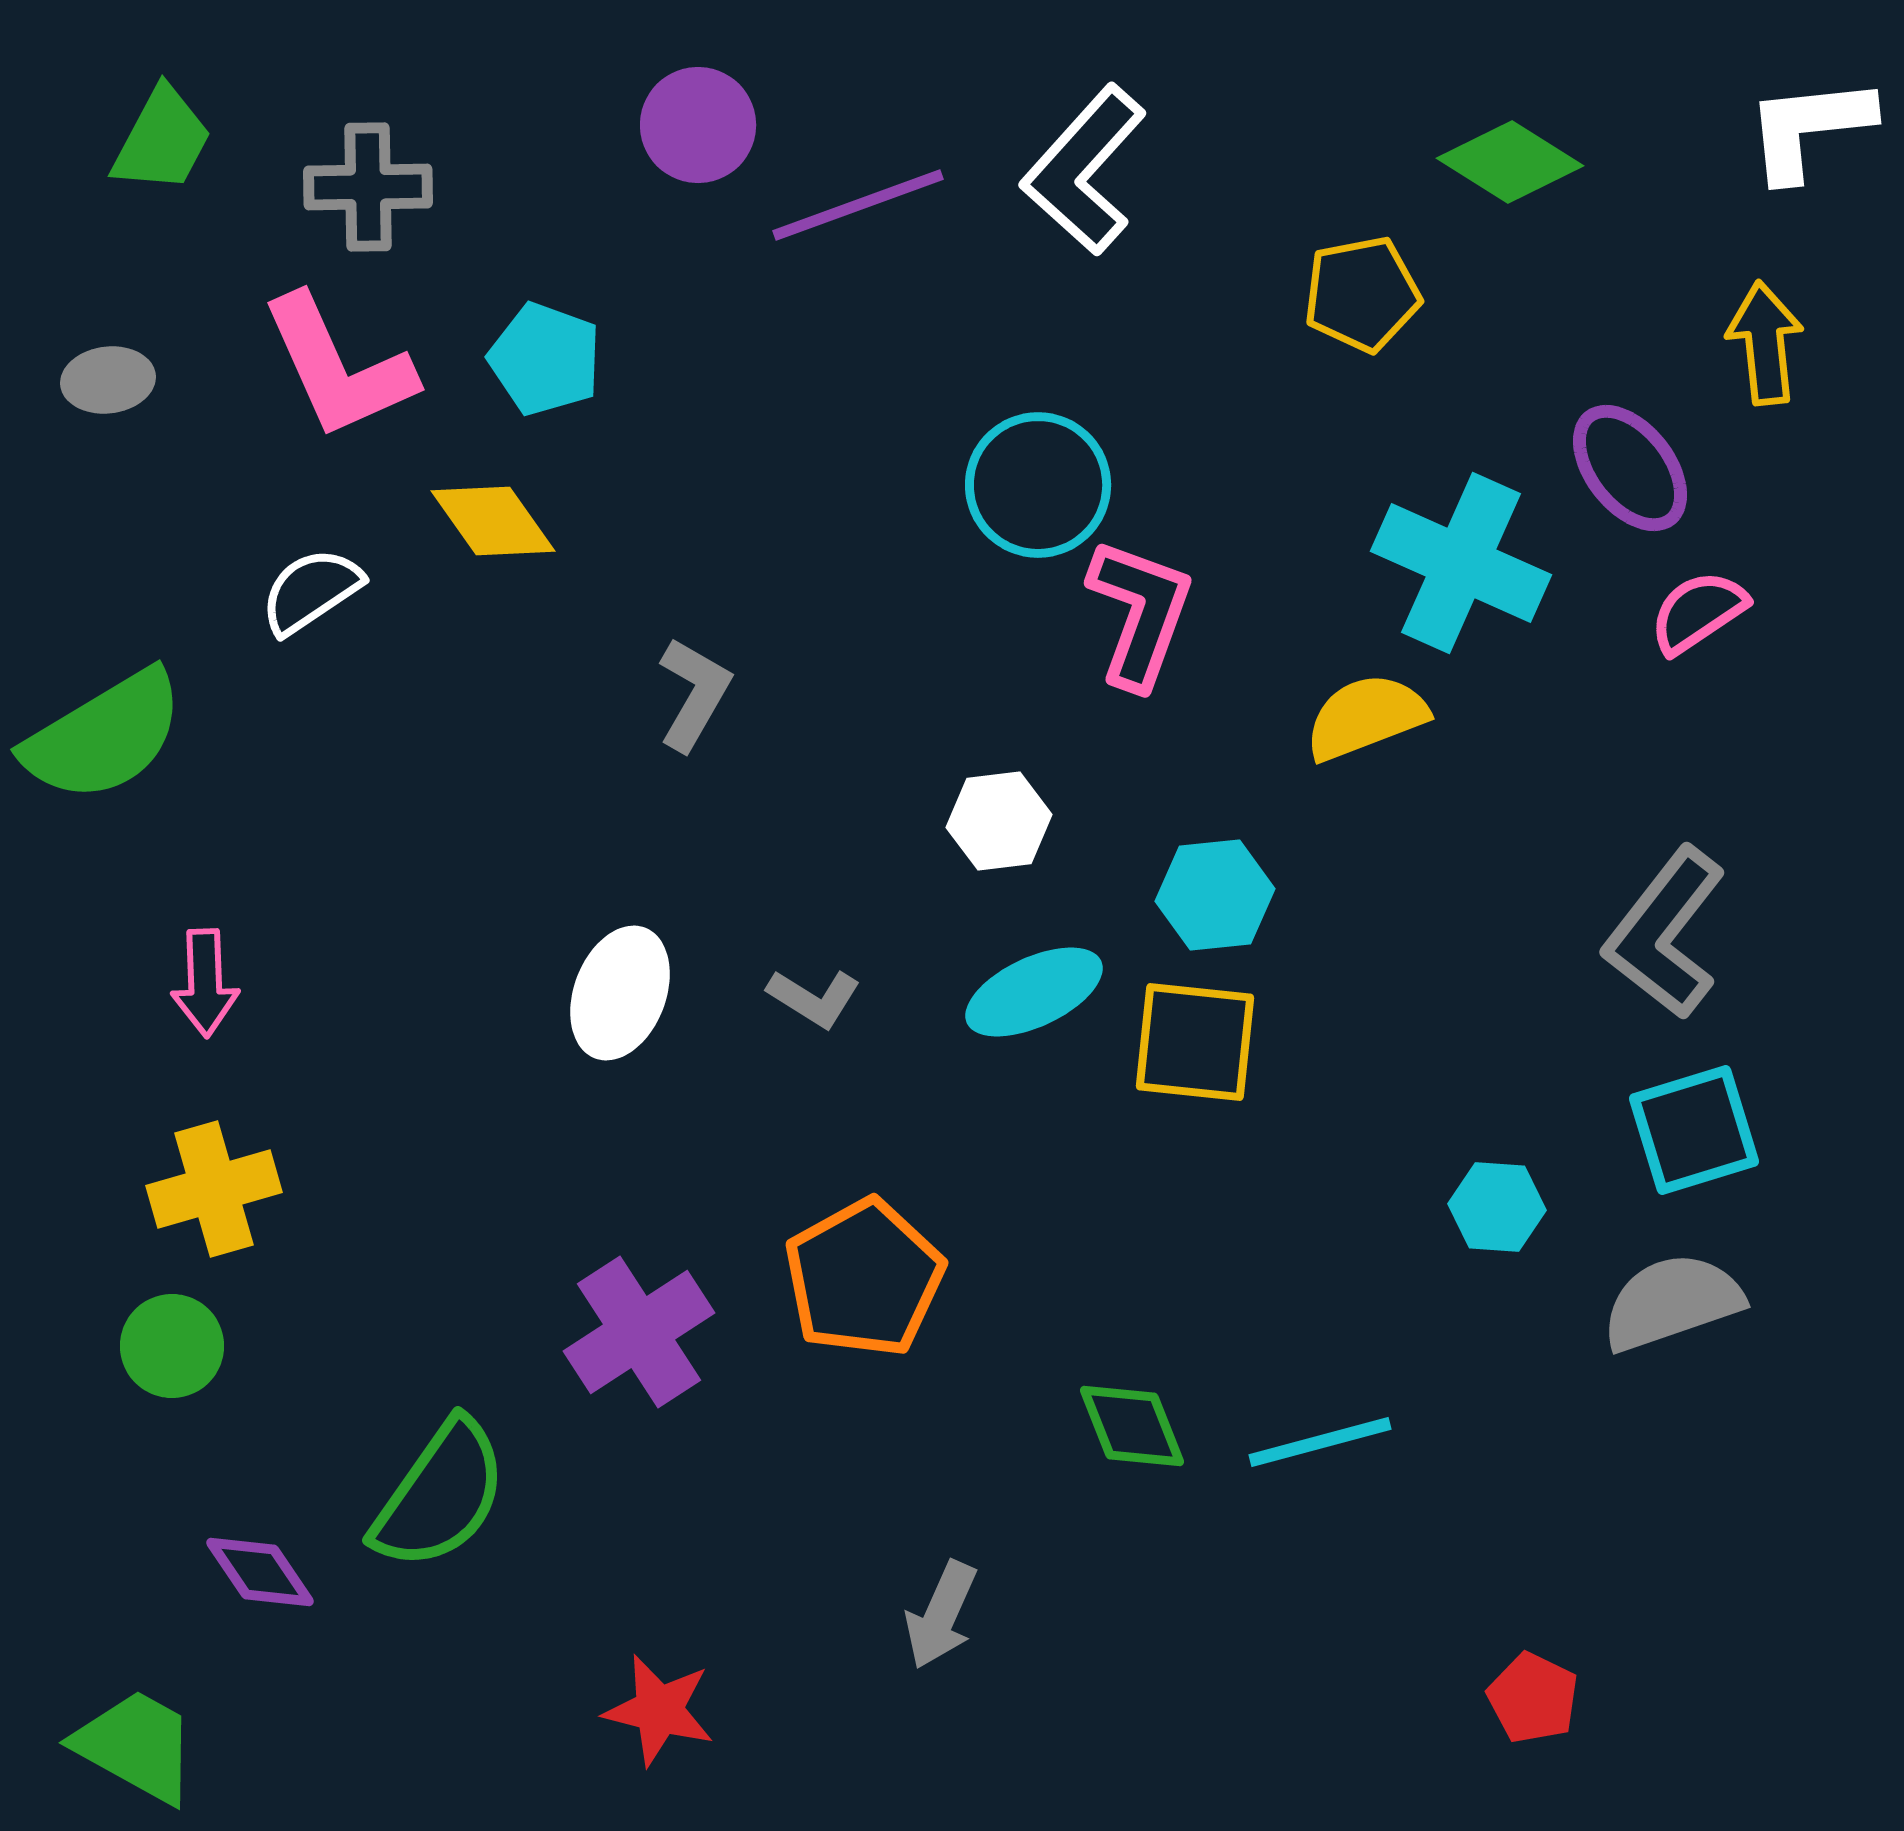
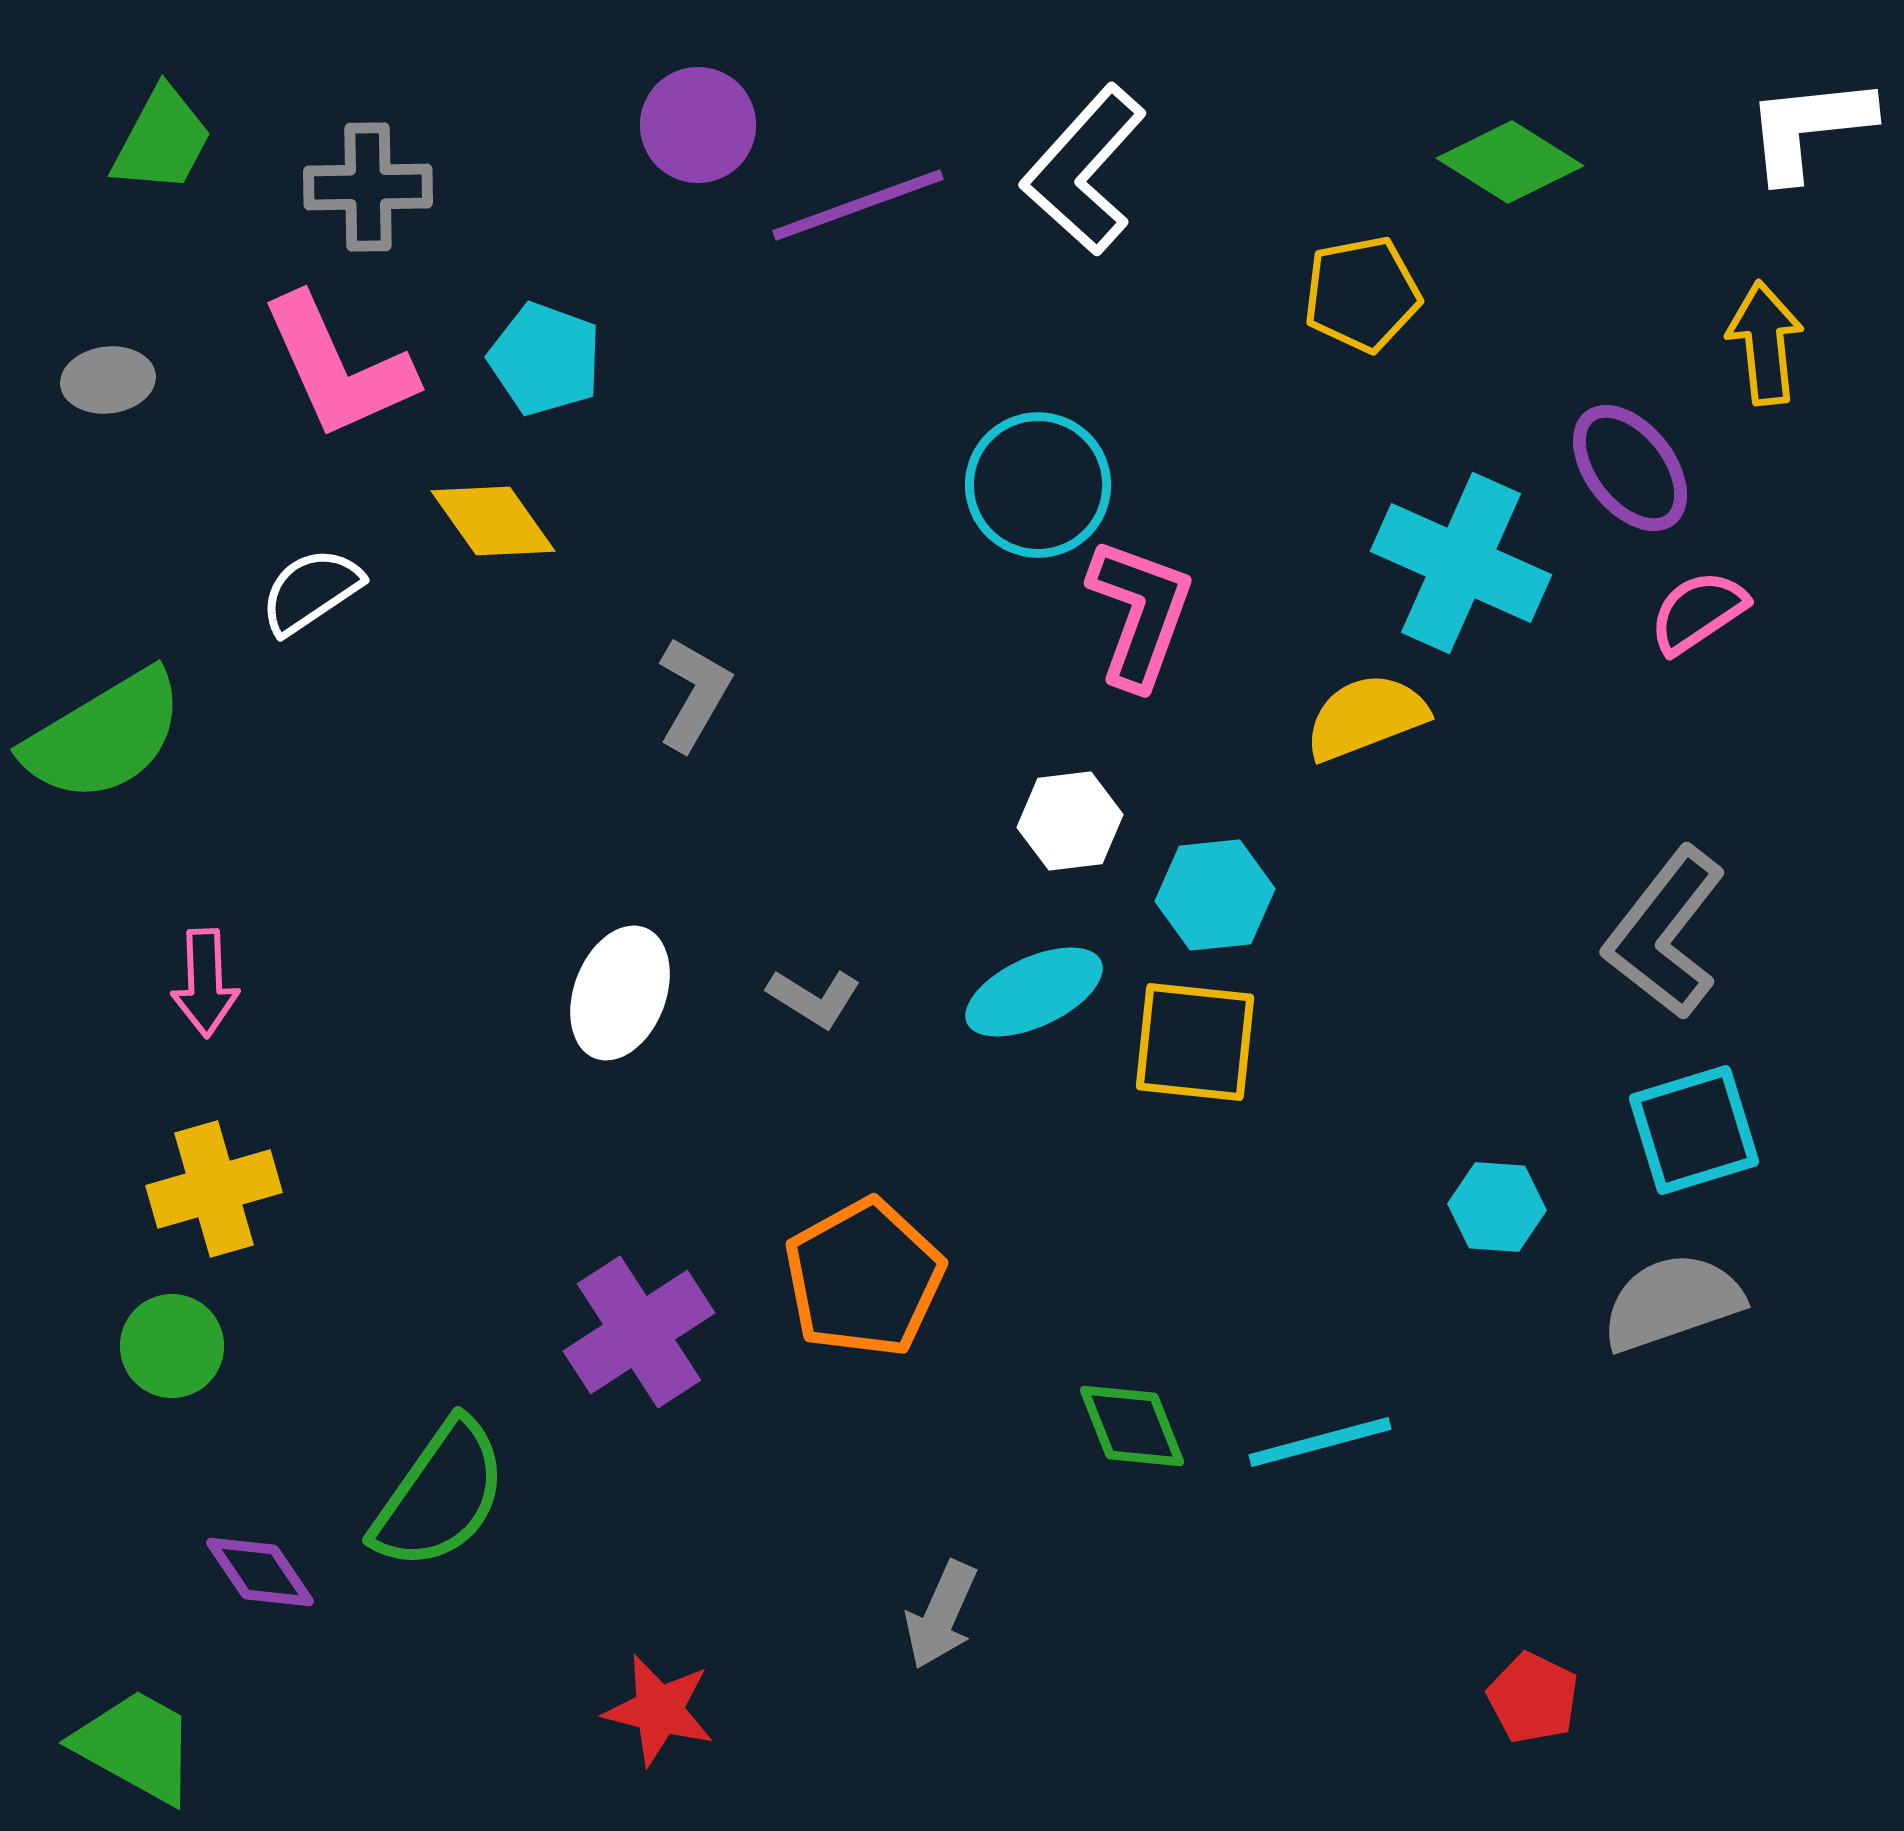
white hexagon at (999, 821): moved 71 px right
